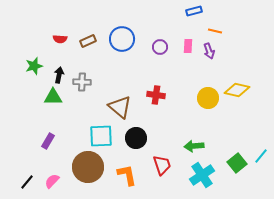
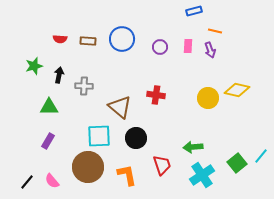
brown rectangle: rotated 28 degrees clockwise
purple arrow: moved 1 px right, 1 px up
gray cross: moved 2 px right, 4 px down
green triangle: moved 4 px left, 10 px down
cyan square: moved 2 px left
green arrow: moved 1 px left, 1 px down
pink semicircle: rotated 84 degrees counterclockwise
